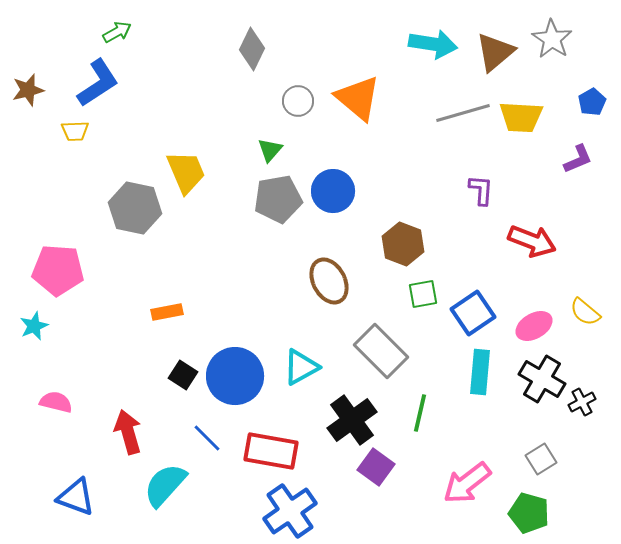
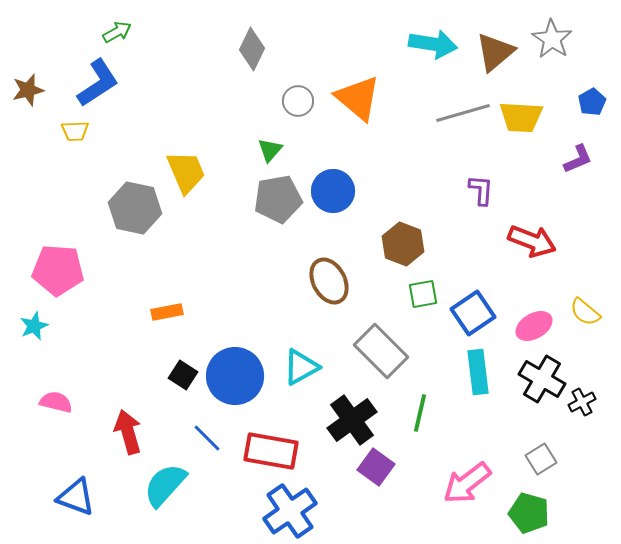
cyan rectangle at (480, 372): moved 2 px left; rotated 12 degrees counterclockwise
